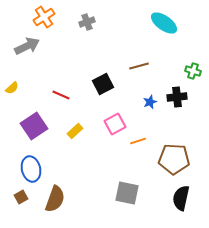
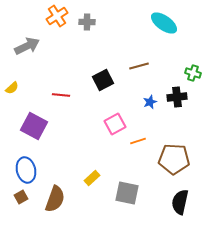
orange cross: moved 13 px right, 1 px up
gray cross: rotated 21 degrees clockwise
green cross: moved 2 px down
black square: moved 4 px up
red line: rotated 18 degrees counterclockwise
purple square: rotated 28 degrees counterclockwise
yellow rectangle: moved 17 px right, 47 px down
blue ellipse: moved 5 px left, 1 px down
black semicircle: moved 1 px left, 4 px down
